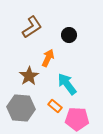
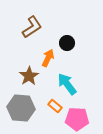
black circle: moved 2 px left, 8 px down
